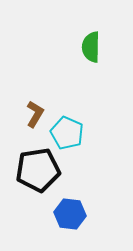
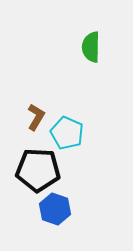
brown L-shape: moved 1 px right, 3 px down
black pentagon: rotated 12 degrees clockwise
blue hexagon: moved 15 px left, 5 px up; rotated 12 degrees clockwise
